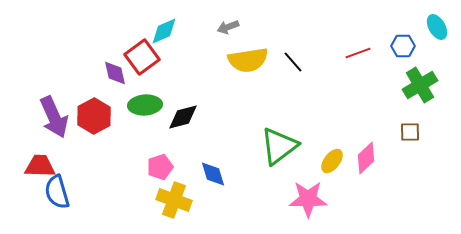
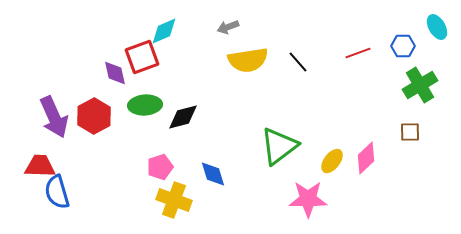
red square: rotated 16 degrees clockwise
black line: moved 5 px right
